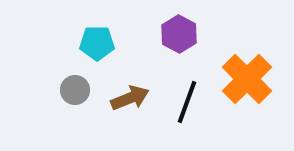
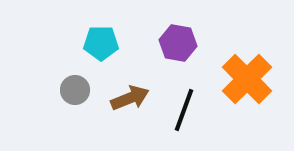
purple hexagon: moved 1 px left, 9 px down; rotated 18 degrees counterclockwise
cyan pentagon: moved 4 px right
black line: moved 3 px left, 8 px down
